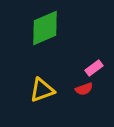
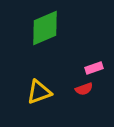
pink rectangle: rotated 18 degrees clockwise
yellow triangle: moved 3 px left, 2 px down
